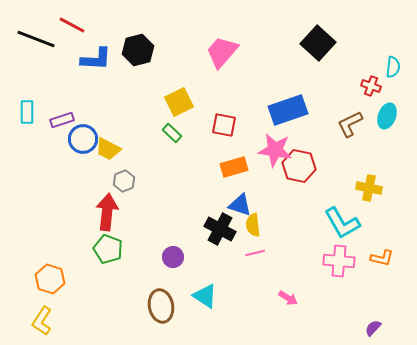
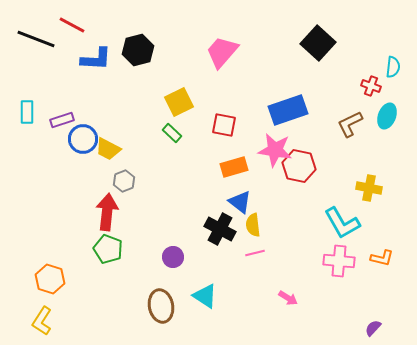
blue triangle: moved 3 px up; rotated 20 degrees clockwise
